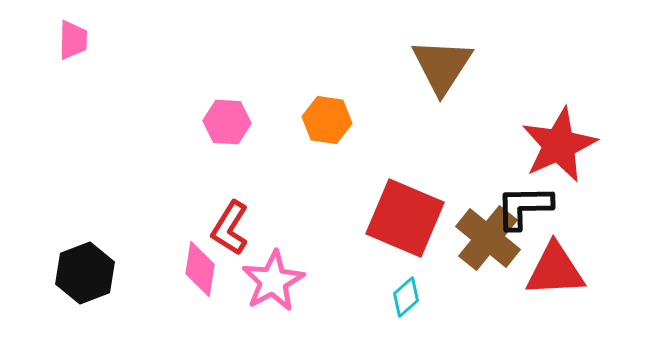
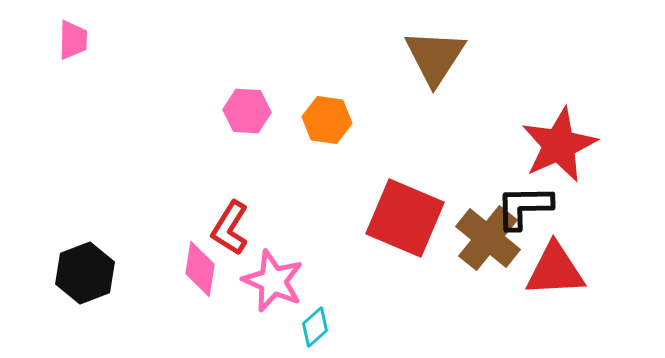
brown triangle: moved 7 px left, 9 px up
pink hexagon: moved 20 px right, 11 px up
pink star: rotated 20 degrees counterclockwise
cyan diamond: moved 91 px left, 30 px down
